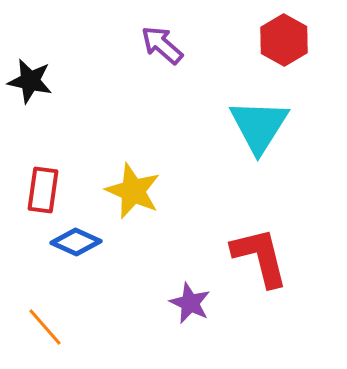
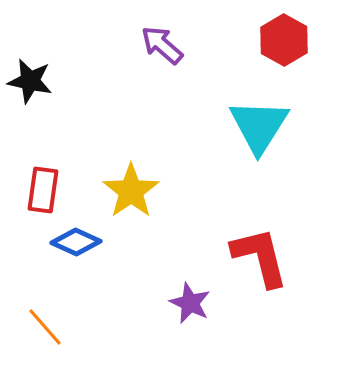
yellow star: moved 2 px left; rotated 14 degrees clockwise
